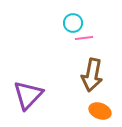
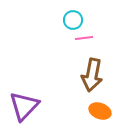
cyan circle: moved 3 px up
purple triangle: moved 4 px left, 11 px down
